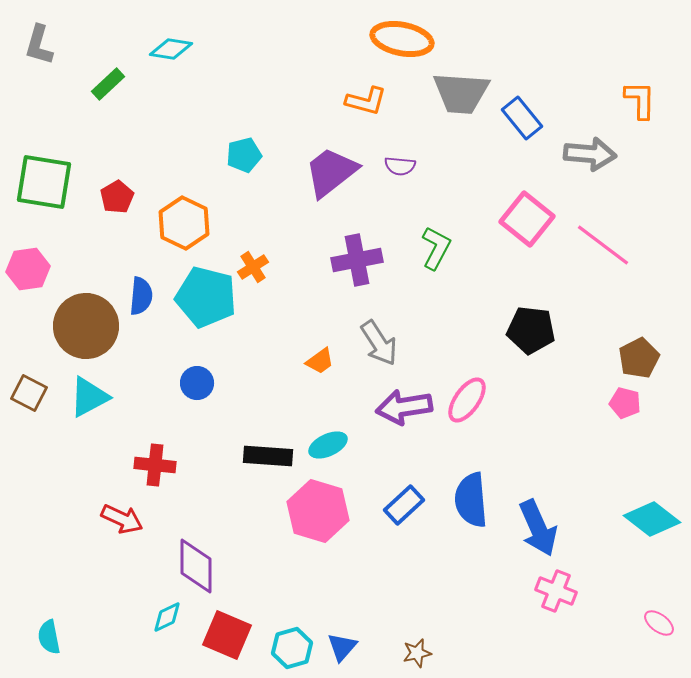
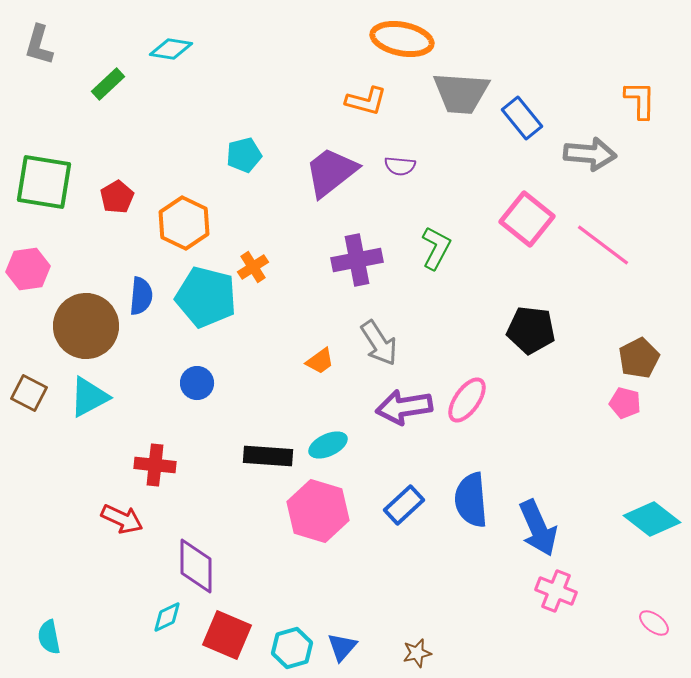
pink ellipse at (659, 623): moved 5 px left
